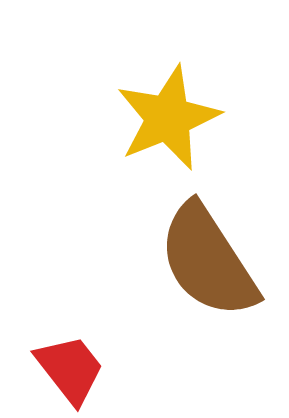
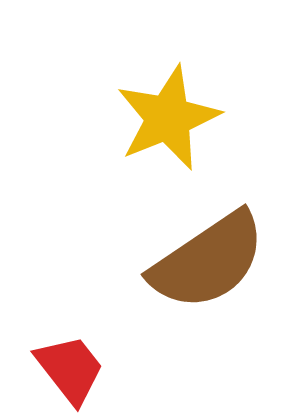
brown semicircle: rotated 91 degrees counterclockwise
